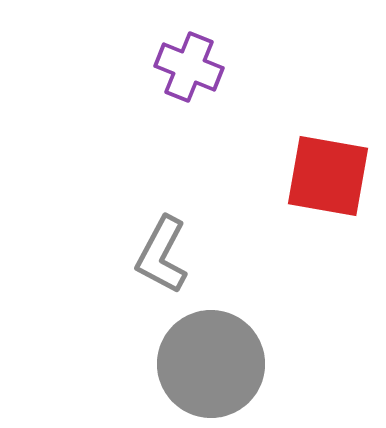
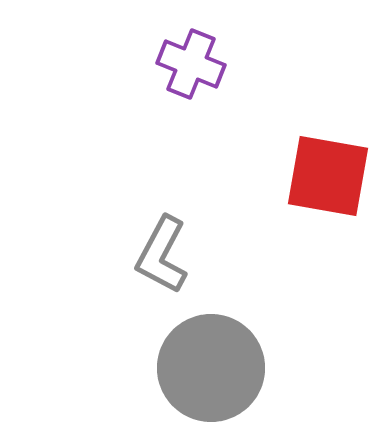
purple cross: moved 2 px right, 3 px up
gray circle: moved 4 px down
